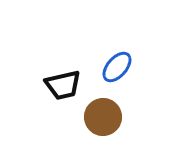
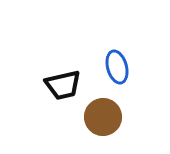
blue ellipse: rotated 56 degrees counterclockwise
